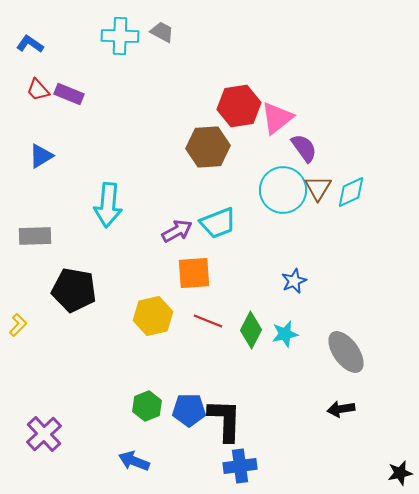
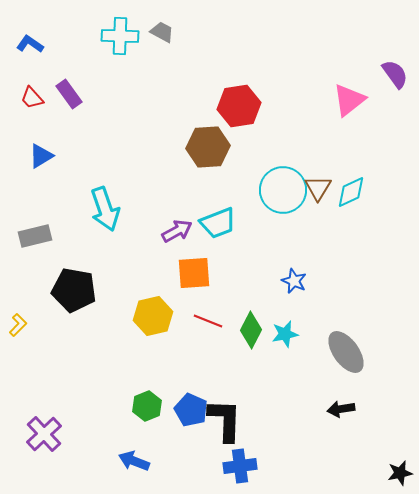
red trapezoid: moved 6 px left, 8 px down
purple rectangle: rotated 32 degrees clockwise
pink triangle: moved 72 px right, 18 px up
purple semicircle: moved 91 px right, 74 px up
cyan arrow: moved 3 px left, 4 px down; rotated 24 degrees counterclockwise
gray rectangle: rotated 12 degrees counterclockwise
blue star: rotated 25 degrees counterclockwise
blue pentagon: moved 2 px right; rotated 24 degrees clockwise
